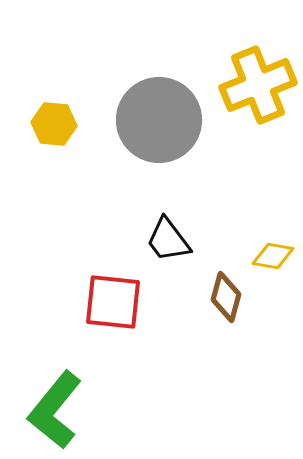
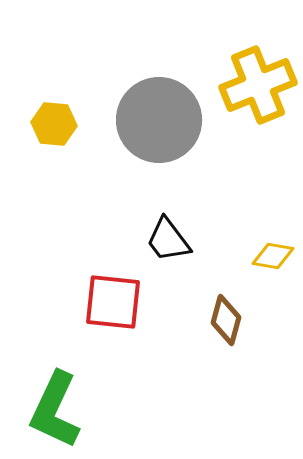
brown diamond: moved 23 px down
green L-shape: rotated 14 degrees counterclockwise
